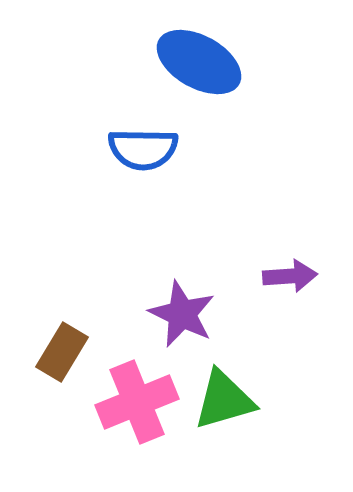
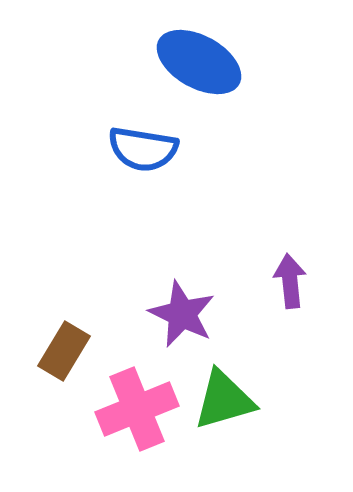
blue semicircle: rotated 8 degrees clockwise
purple arrow: moved 5 px down; rotated 92 degrees counterclockwise
brown rectangle: moved 2 px right, 1 px up
pink cross: moved 7 px down
